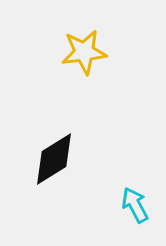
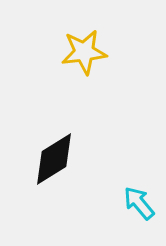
cyan arrow: moved 4 px right, 2 px up; rotated 12 degrees counterclockwise
